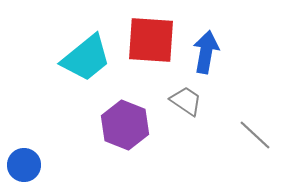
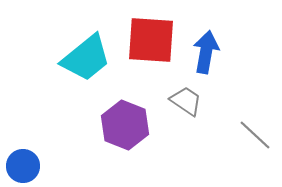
blue circle: moved 1 px left, 1 px down
